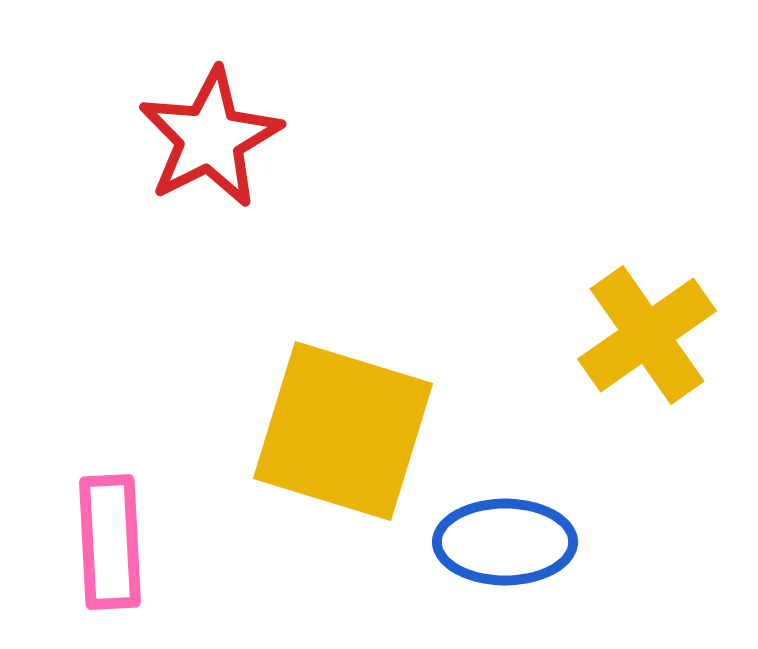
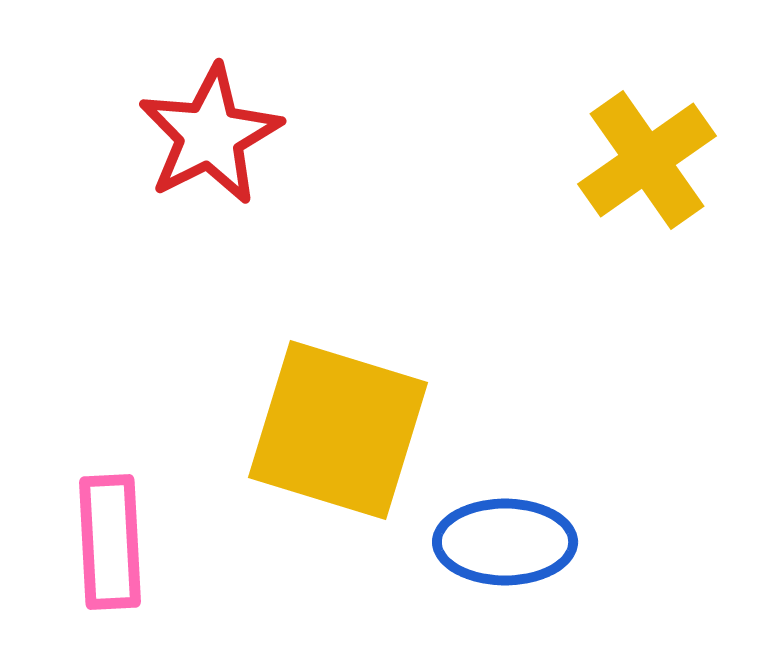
red star: moved 3 px up
yellow cross: moved 175 px up
yellow square: moved 5 px left, 1 px up
